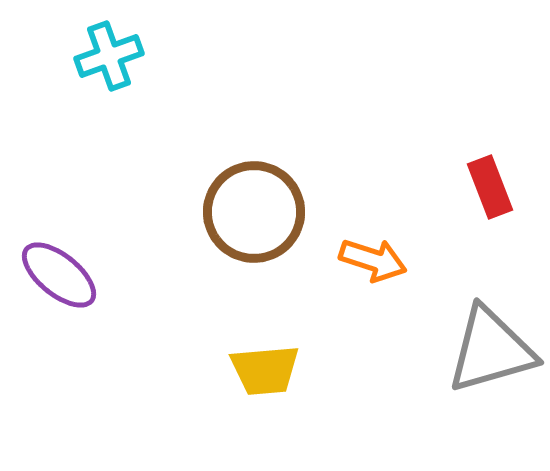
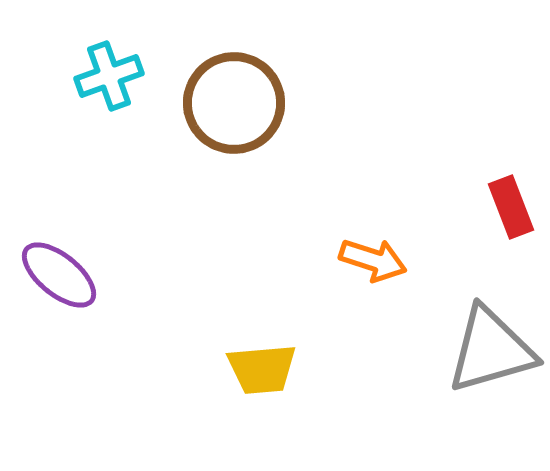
cyan cross: moved 20 px down
red rectangle: moved 21 px right, 20 px down
brown circle: moved 20 px left, 109 px up
yellow trapezoid: moved 3 px left, 1 px up
